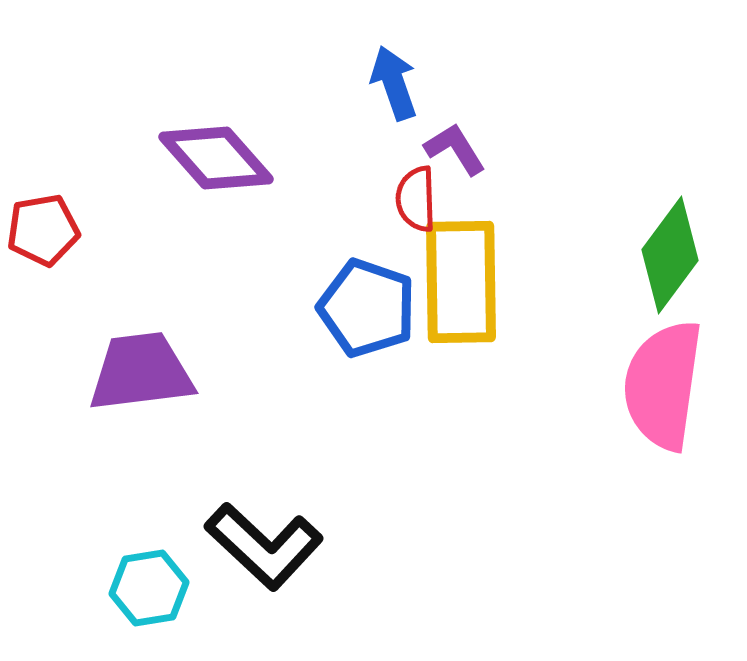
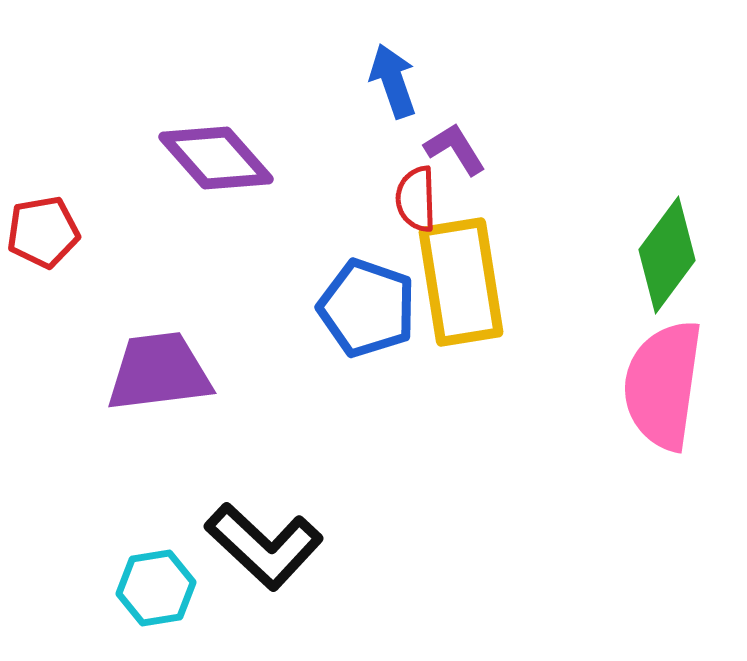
blue arrow: moved 1 px left, 2 px up
red pentagon: moved 2 px down
green diamond: moved 3 px left
yellow rectangle: rotated 8 degrees counterclockwise
purple trapezoid: moved 18 px right
cyan hexagon: moved 7 px right
